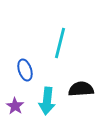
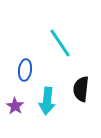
cyan line: rotated 48 degrees counterclockwise
blue ellipse: rotated 25 degrees clockwise
black semicircle: rotated 80 degrees counterclockwise
